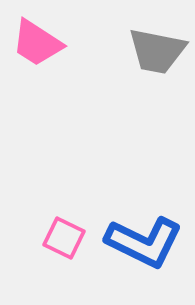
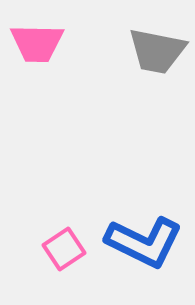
pink trapezoid: rotated 32 degrees counterclockwise
pink square: moved 11 px down; rotated 30 degrees clockwise
